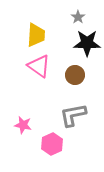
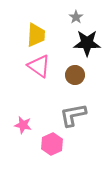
gray star: moved 2 px left
